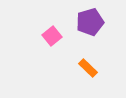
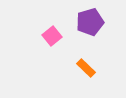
orange rectangle: moved 2 px left
